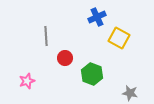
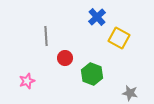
blue cross: rotated 18 degrees counterclockwise
